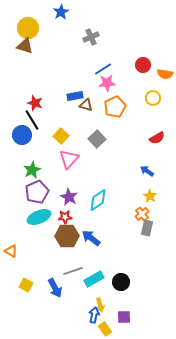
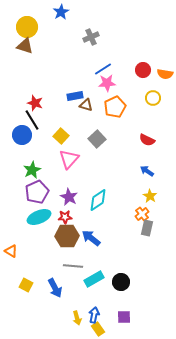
yellow circle at (28, 28): moved 1 px left, 1 px up
red circle at (143, 65): moved 5 px down
red semicircle at (157, 138): moved 10 px left, 2 px down; rotated 56 degrees clockwise
gray line at (73, 271): moved 5 px up; rotated 24 degrees clockwise
yellow arrow at (100, 305): moved 23 px left, 13 px down
yellow rectangle at (105, 329): moved 7 px left
